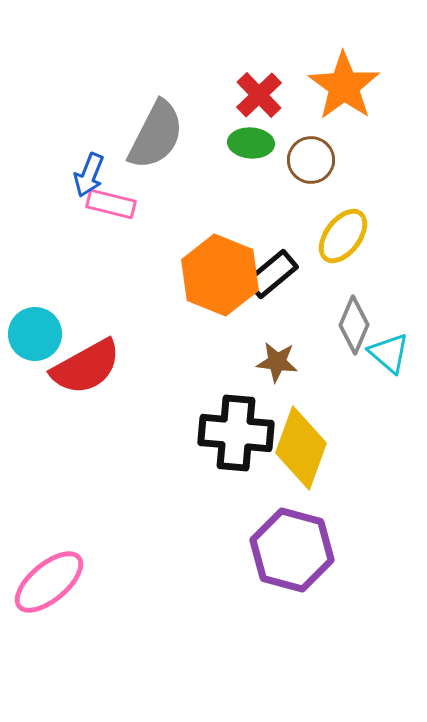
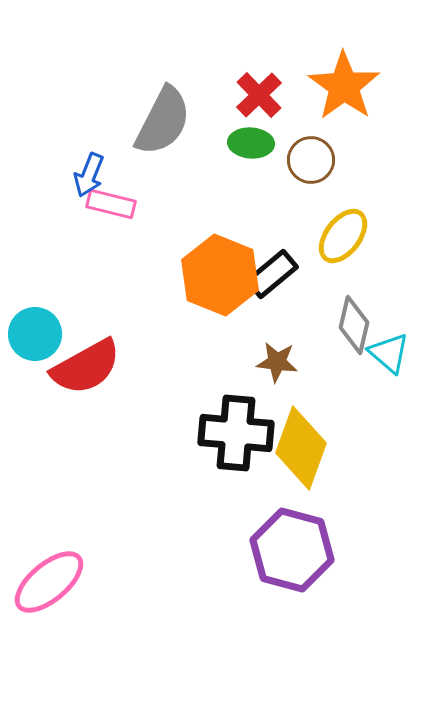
gray semicircle: moved 7 px right, 14 px up
gray diamond: rotated 10 degrees counterclockwise
